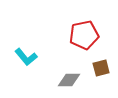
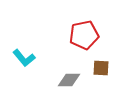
cyan L-shape: moved 2 px left, 1 px down
brown square: rotated 18 degrees clockwise
